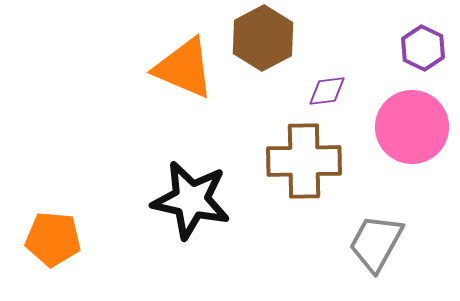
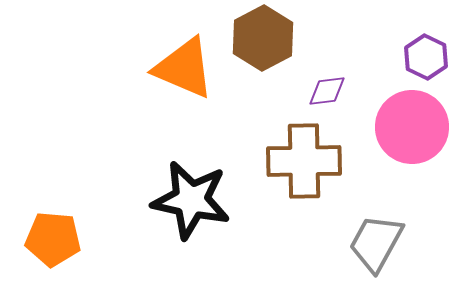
purple hexagon: moved 3 px right, 9 px down
